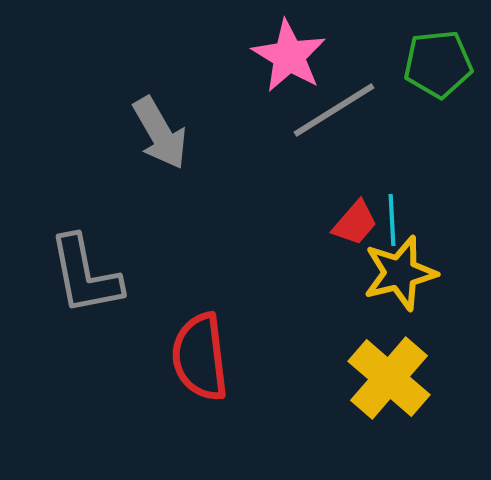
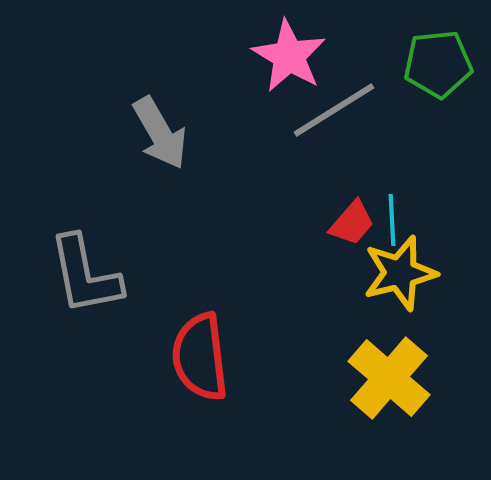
red trapezoid: moved 3 px left
